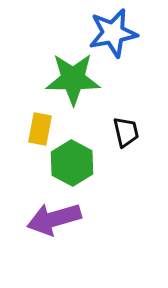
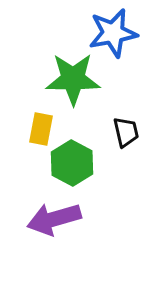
yellow rectangle: moved 1 px right
